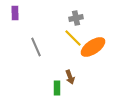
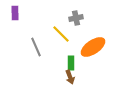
yellow line: moved 12 px left, 4 px up
green rectangle: moved 14 px right, 25 px up
